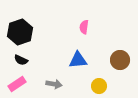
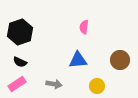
black semicircle: moved 1 px left, 2 px down
yellow circle: moved 2 px left
